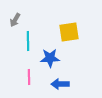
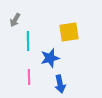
blue star: rotated 12 degrees counterclockwise
blue arrow: rotated 102 degrees counterclockwise
